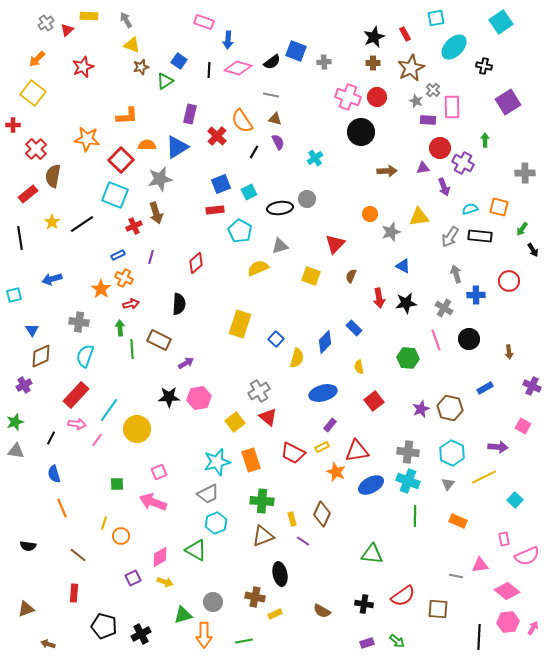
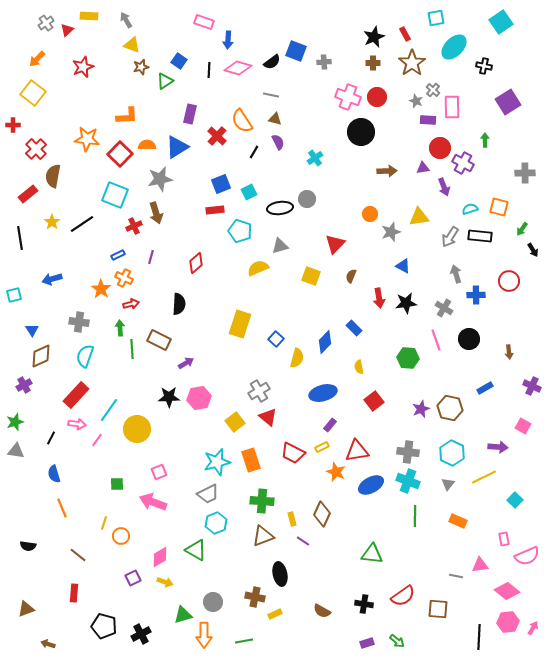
brown star at (411, 68): moved 1 px right, 5 px up; rotated 8 degrees counterclockwise
red square at (121, 160): moved 1 px left, 6 px up
cyan pentagon at (240, 231): rotated 10 degrees counterclockwise
